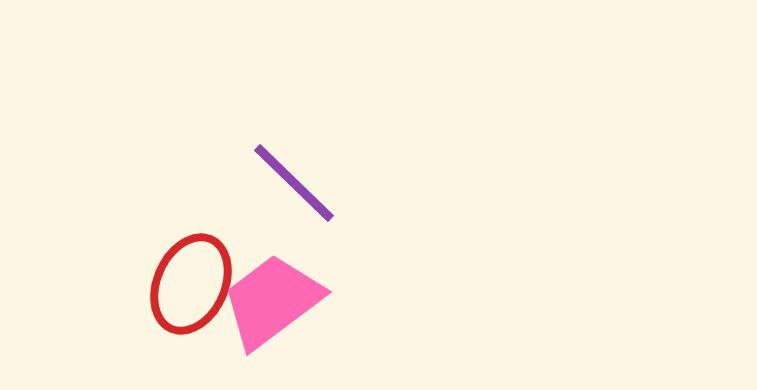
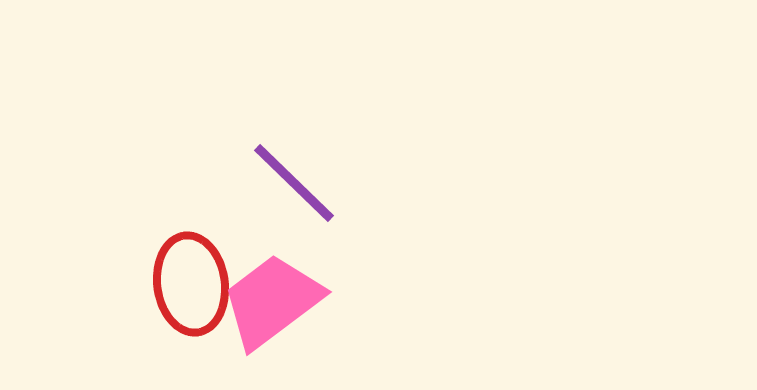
red ellipse: rotated 32 degrees counterclockwise
